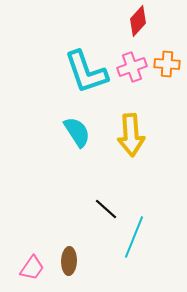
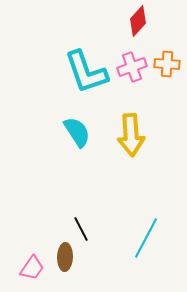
black line: moved 25 px left, 20 px down; rotated 20 degrees clockwise
cyan line: moved 12 px right, 1 px down; rotated 6 degrees clockwise
brown ellipse: moved 4 px left, 4 px up
